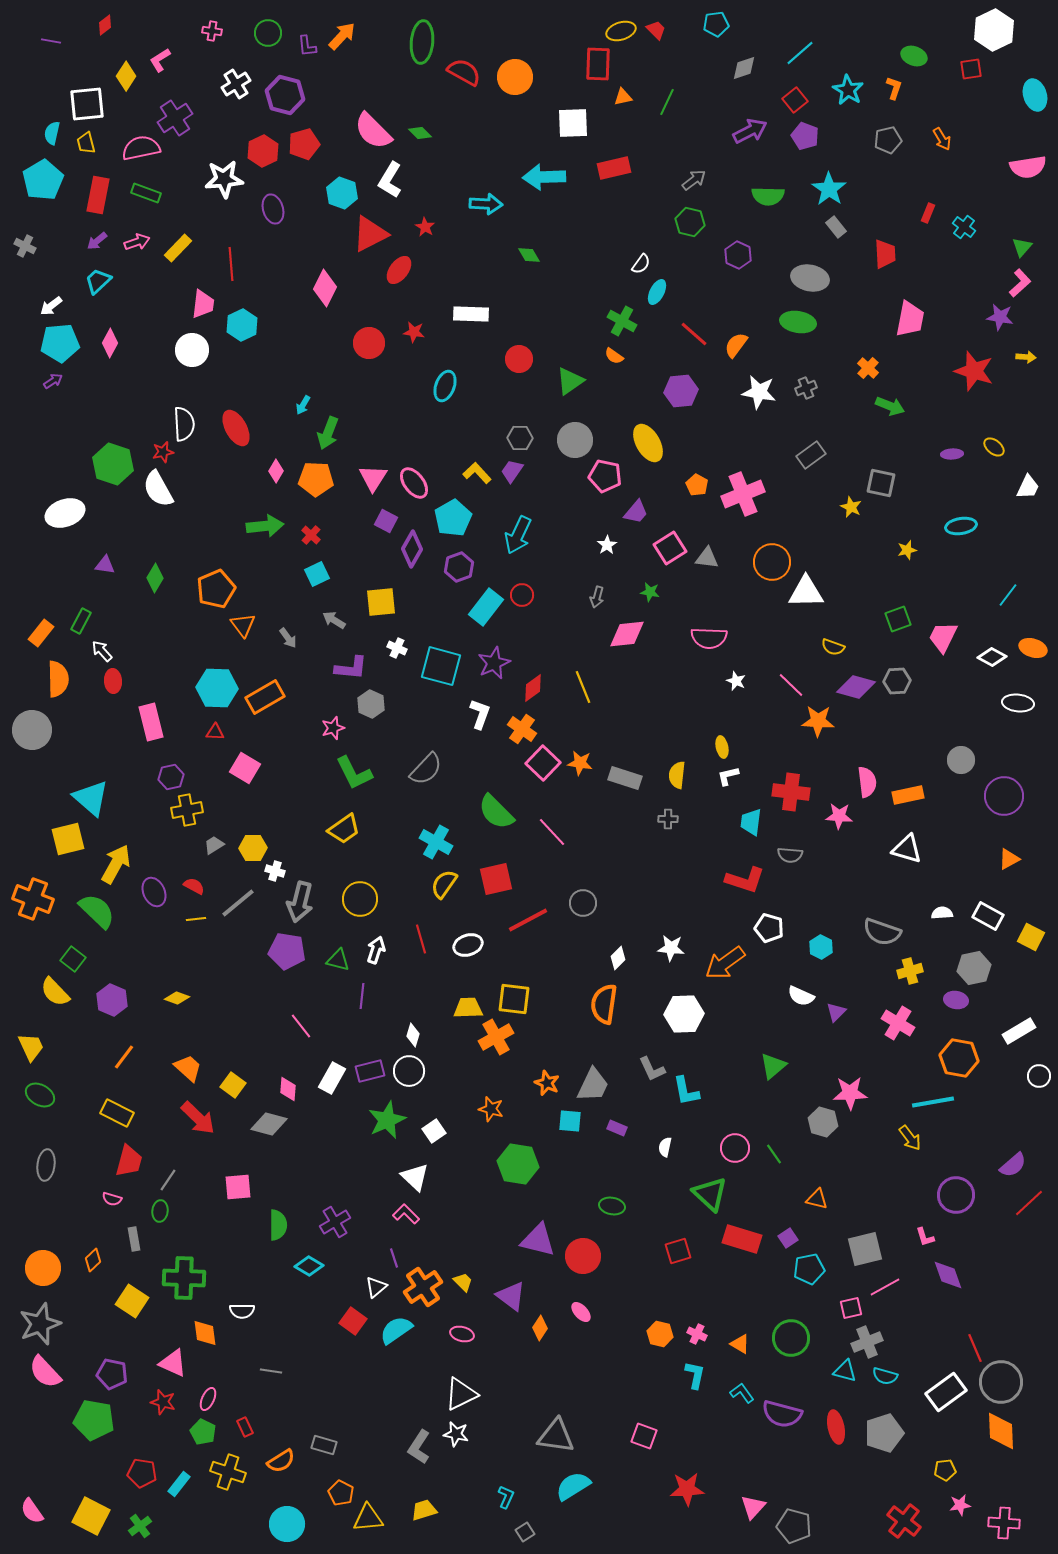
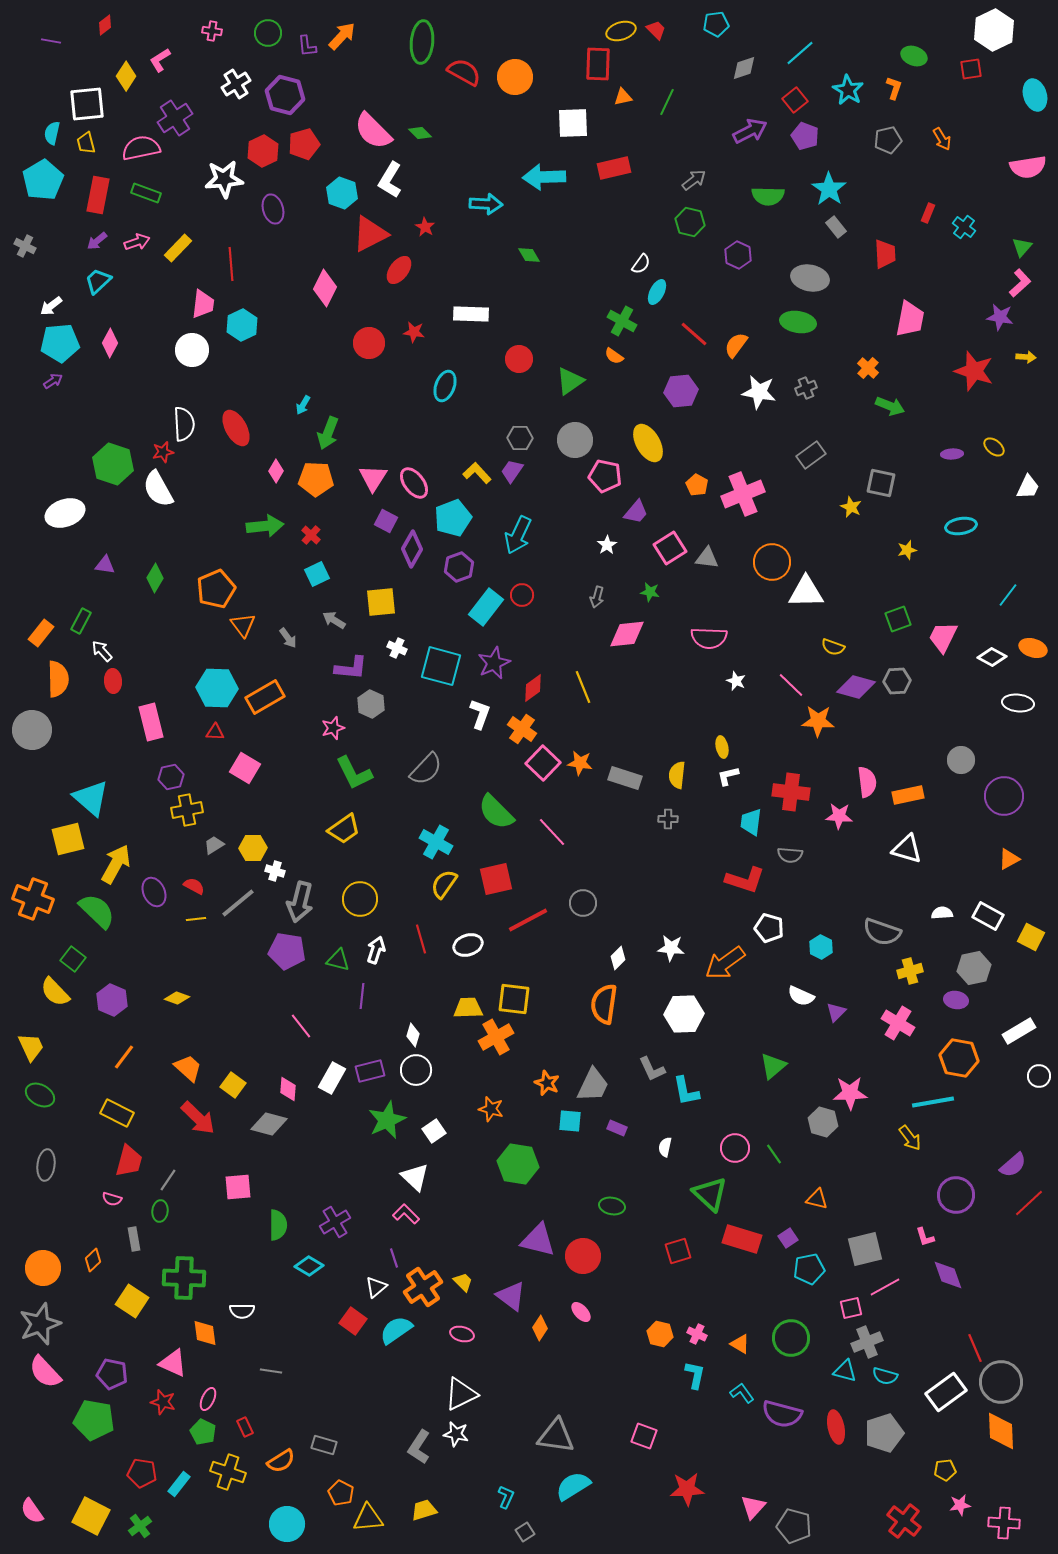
cyan pentagon at (453, 518): rotated 9 degrees clockwise
white circle at (409, 1071): moved 7 px right, 1 px up
